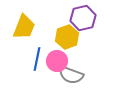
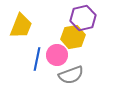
yellow trapezoid: moved 3 px left, 1 px up
yellow hexagon: moved 6 px right; rotated 10 degrees clockwise
pink circle: moved 6 px up
gray semicircle: rotated 40 degrees counterclockwise
